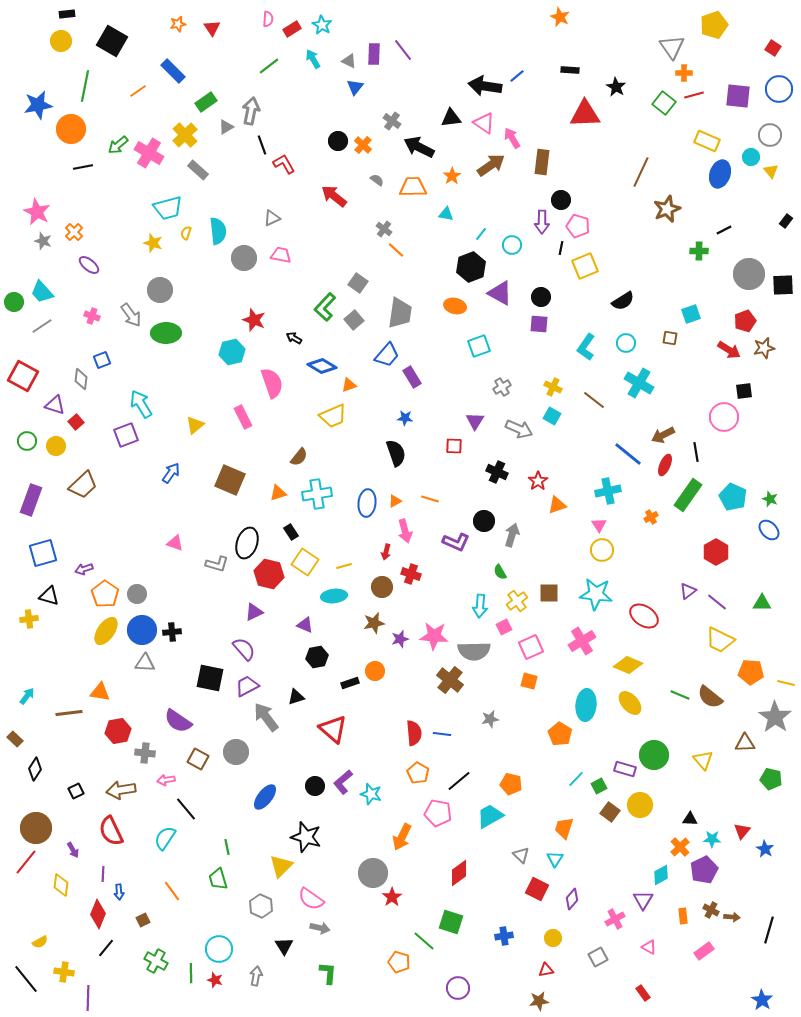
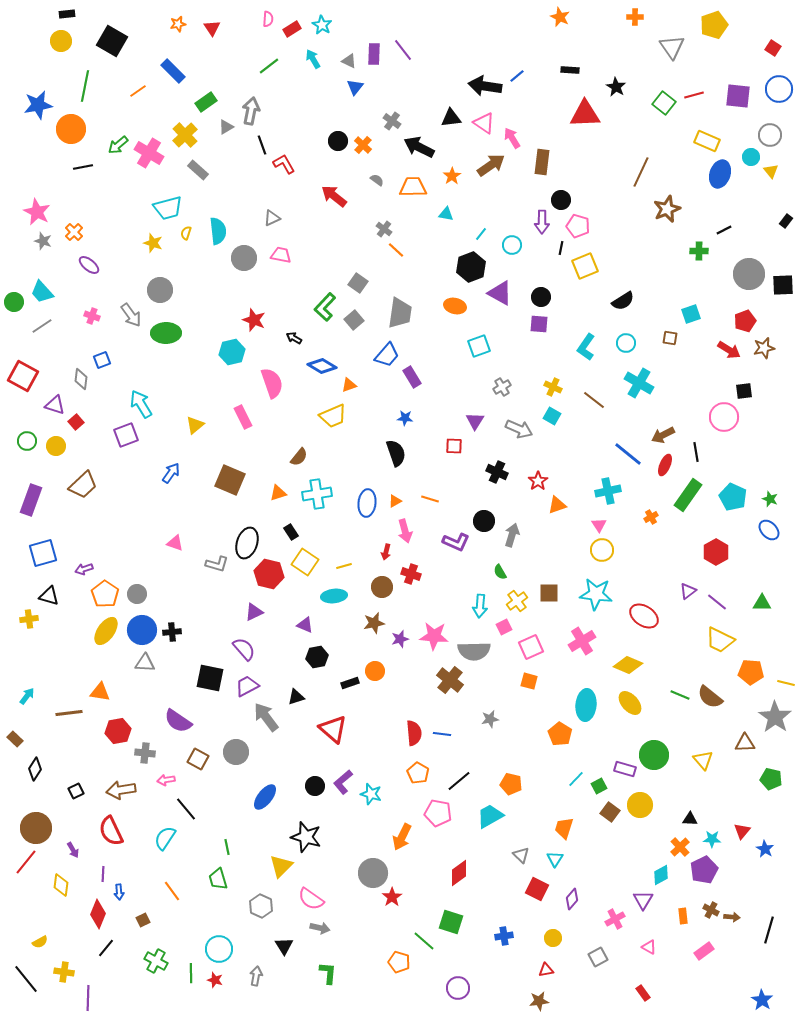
orange cross at (684, 73): moved 49 px left, 56 px up
